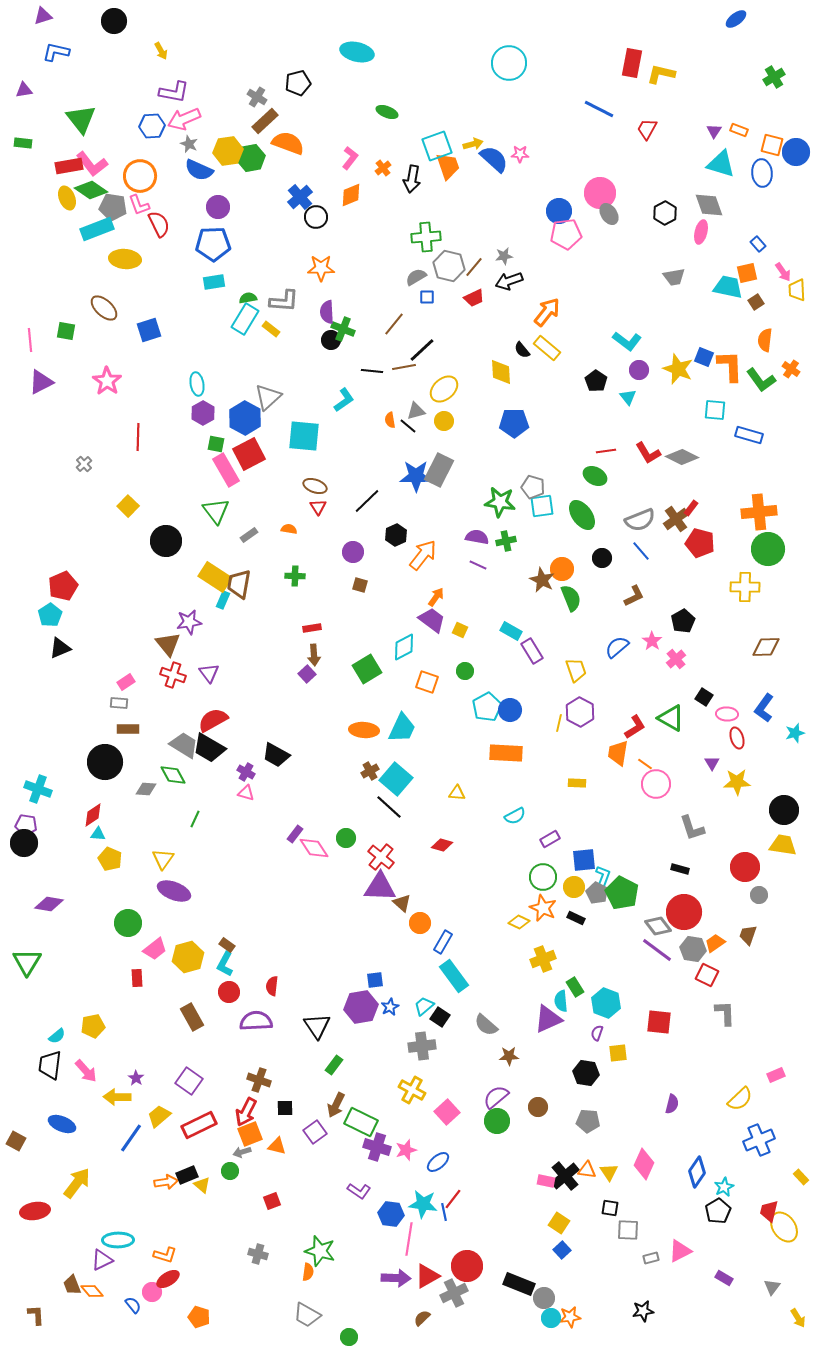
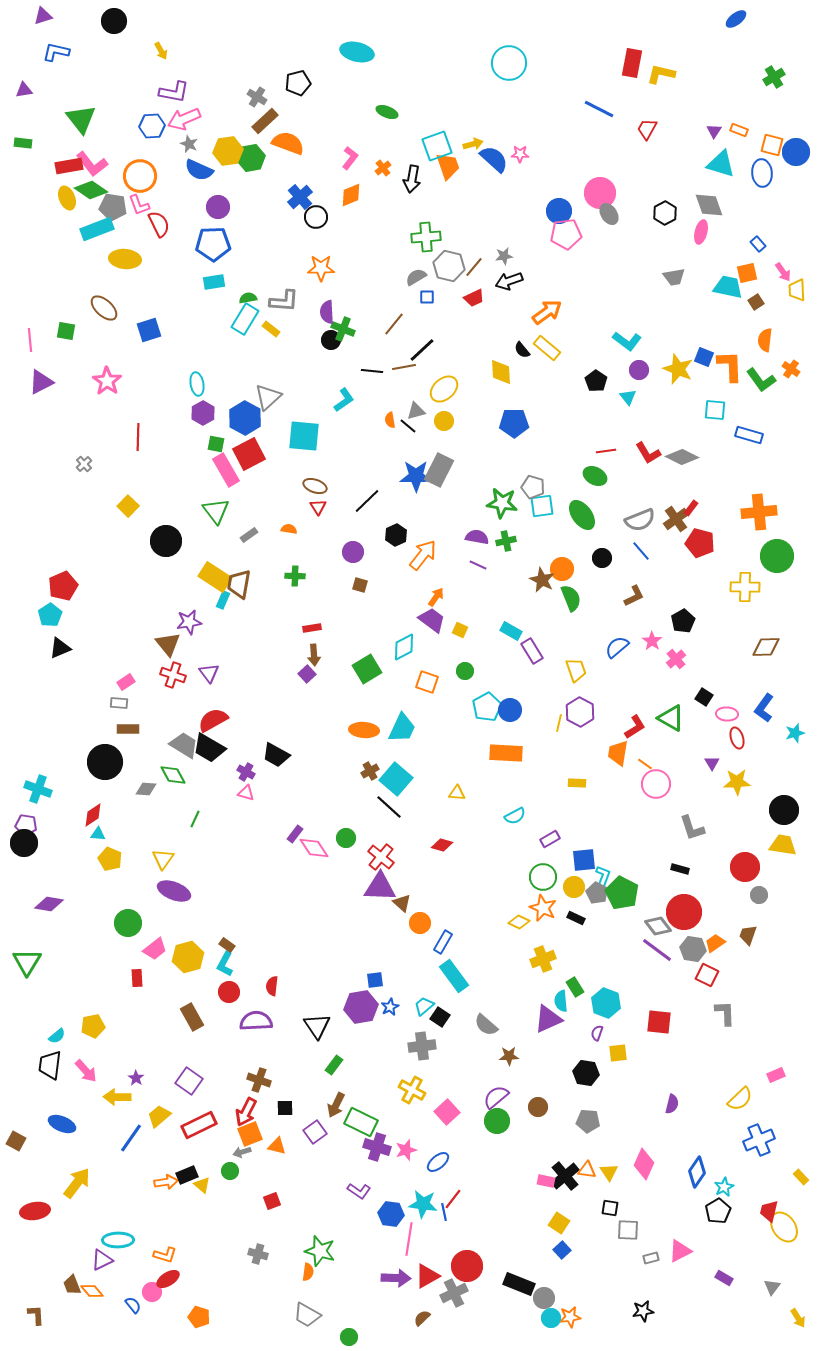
orange arrow at (547, 312): rotated 16 degrees clockwise
green star at (500, 502): moved 2 px right, 1 px down
green circle at (768, 549): moved 9 px right, 7 px down
